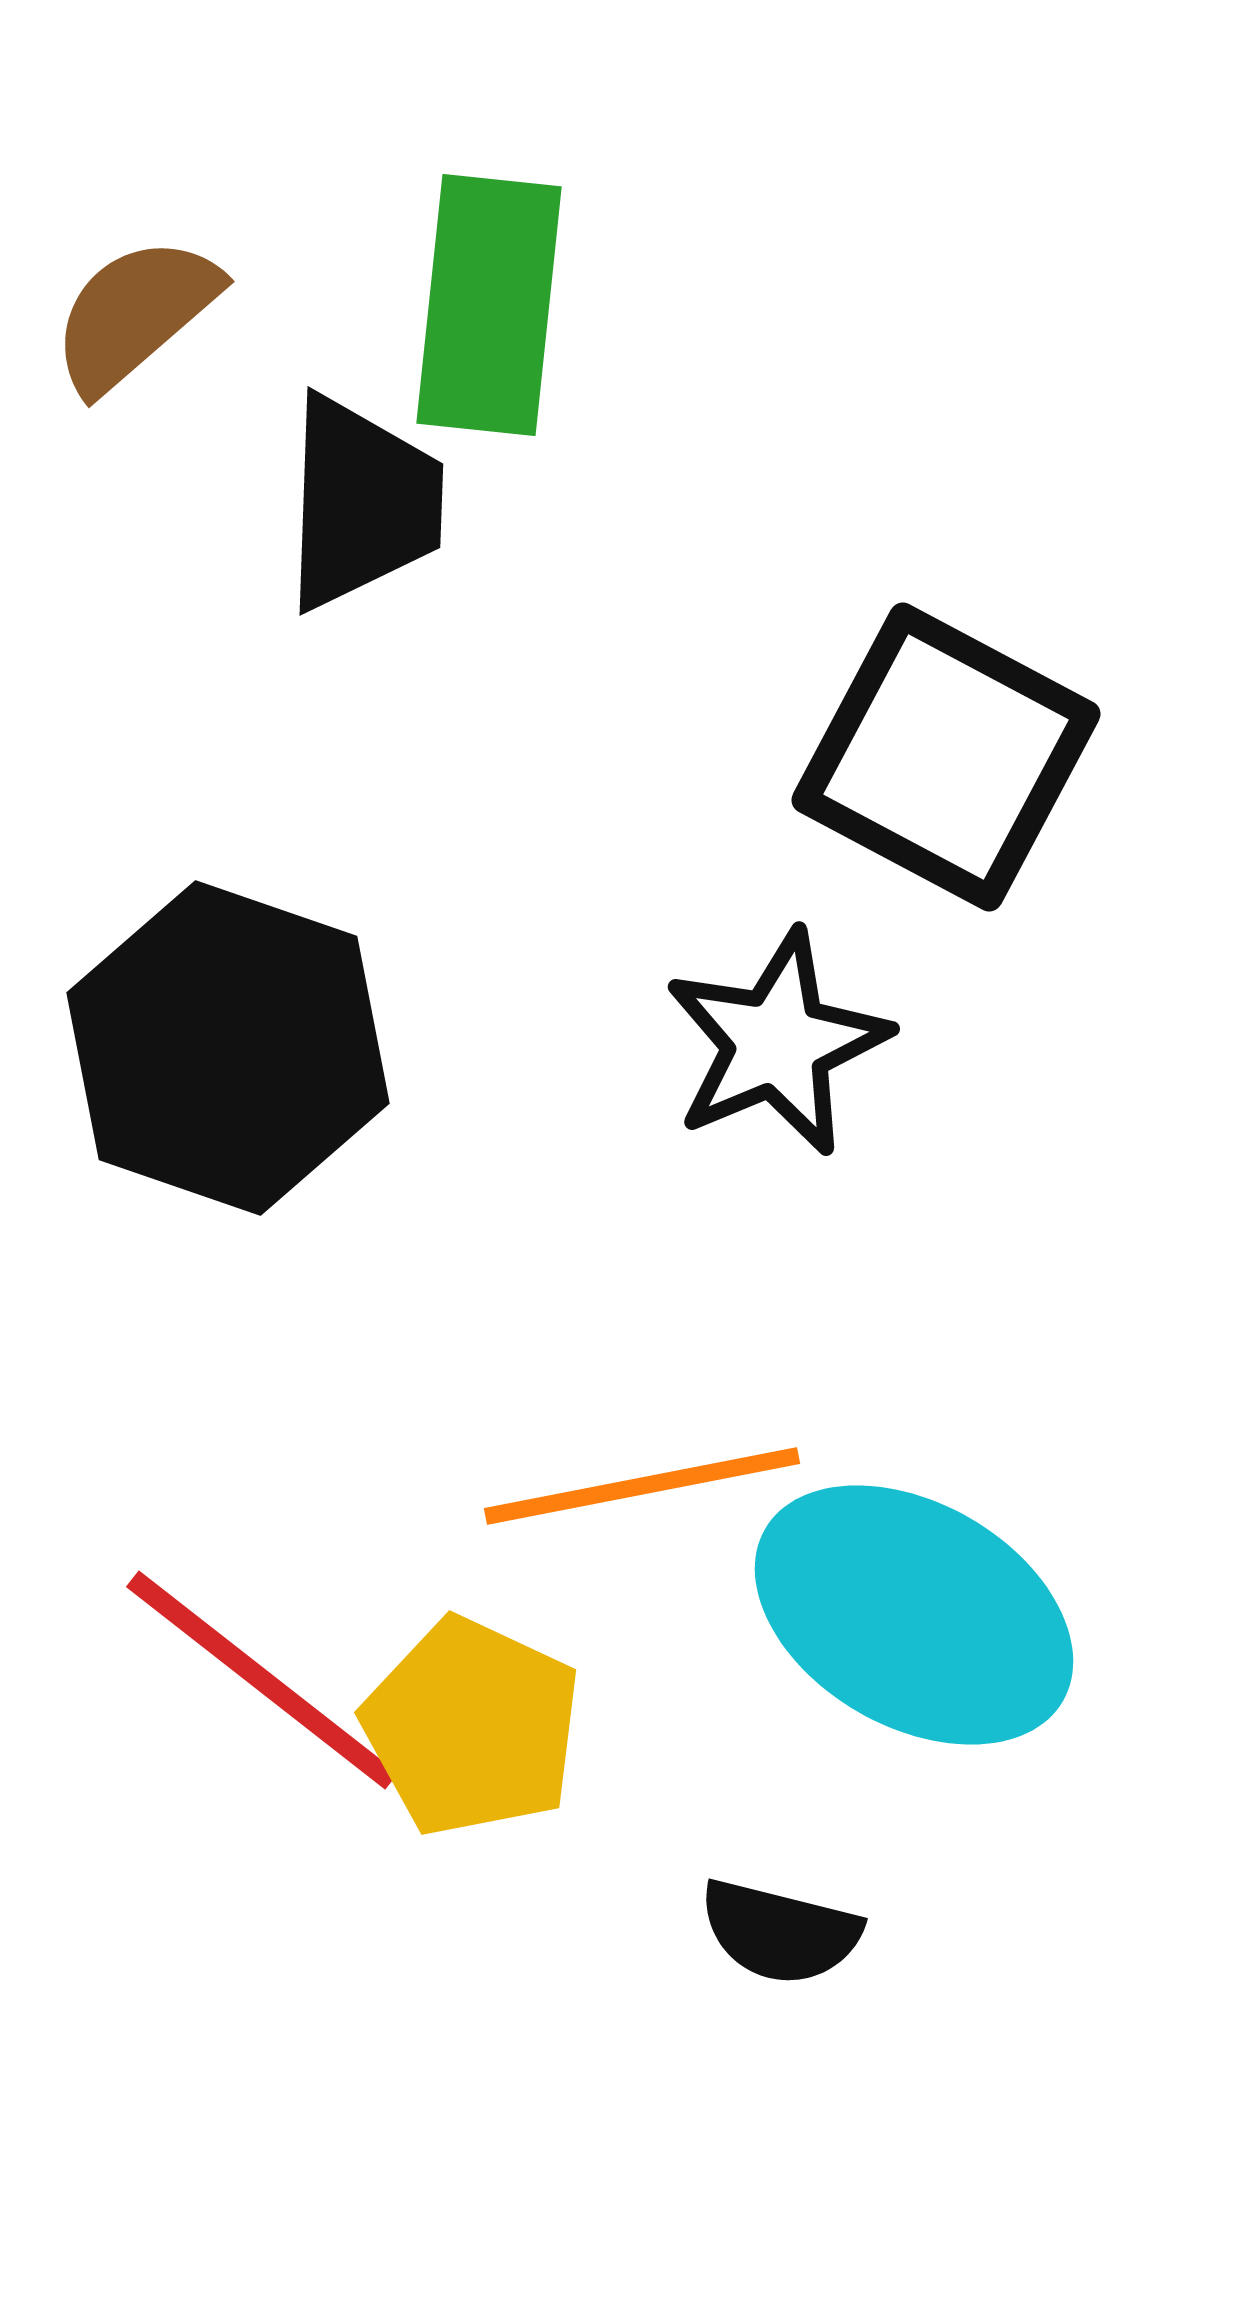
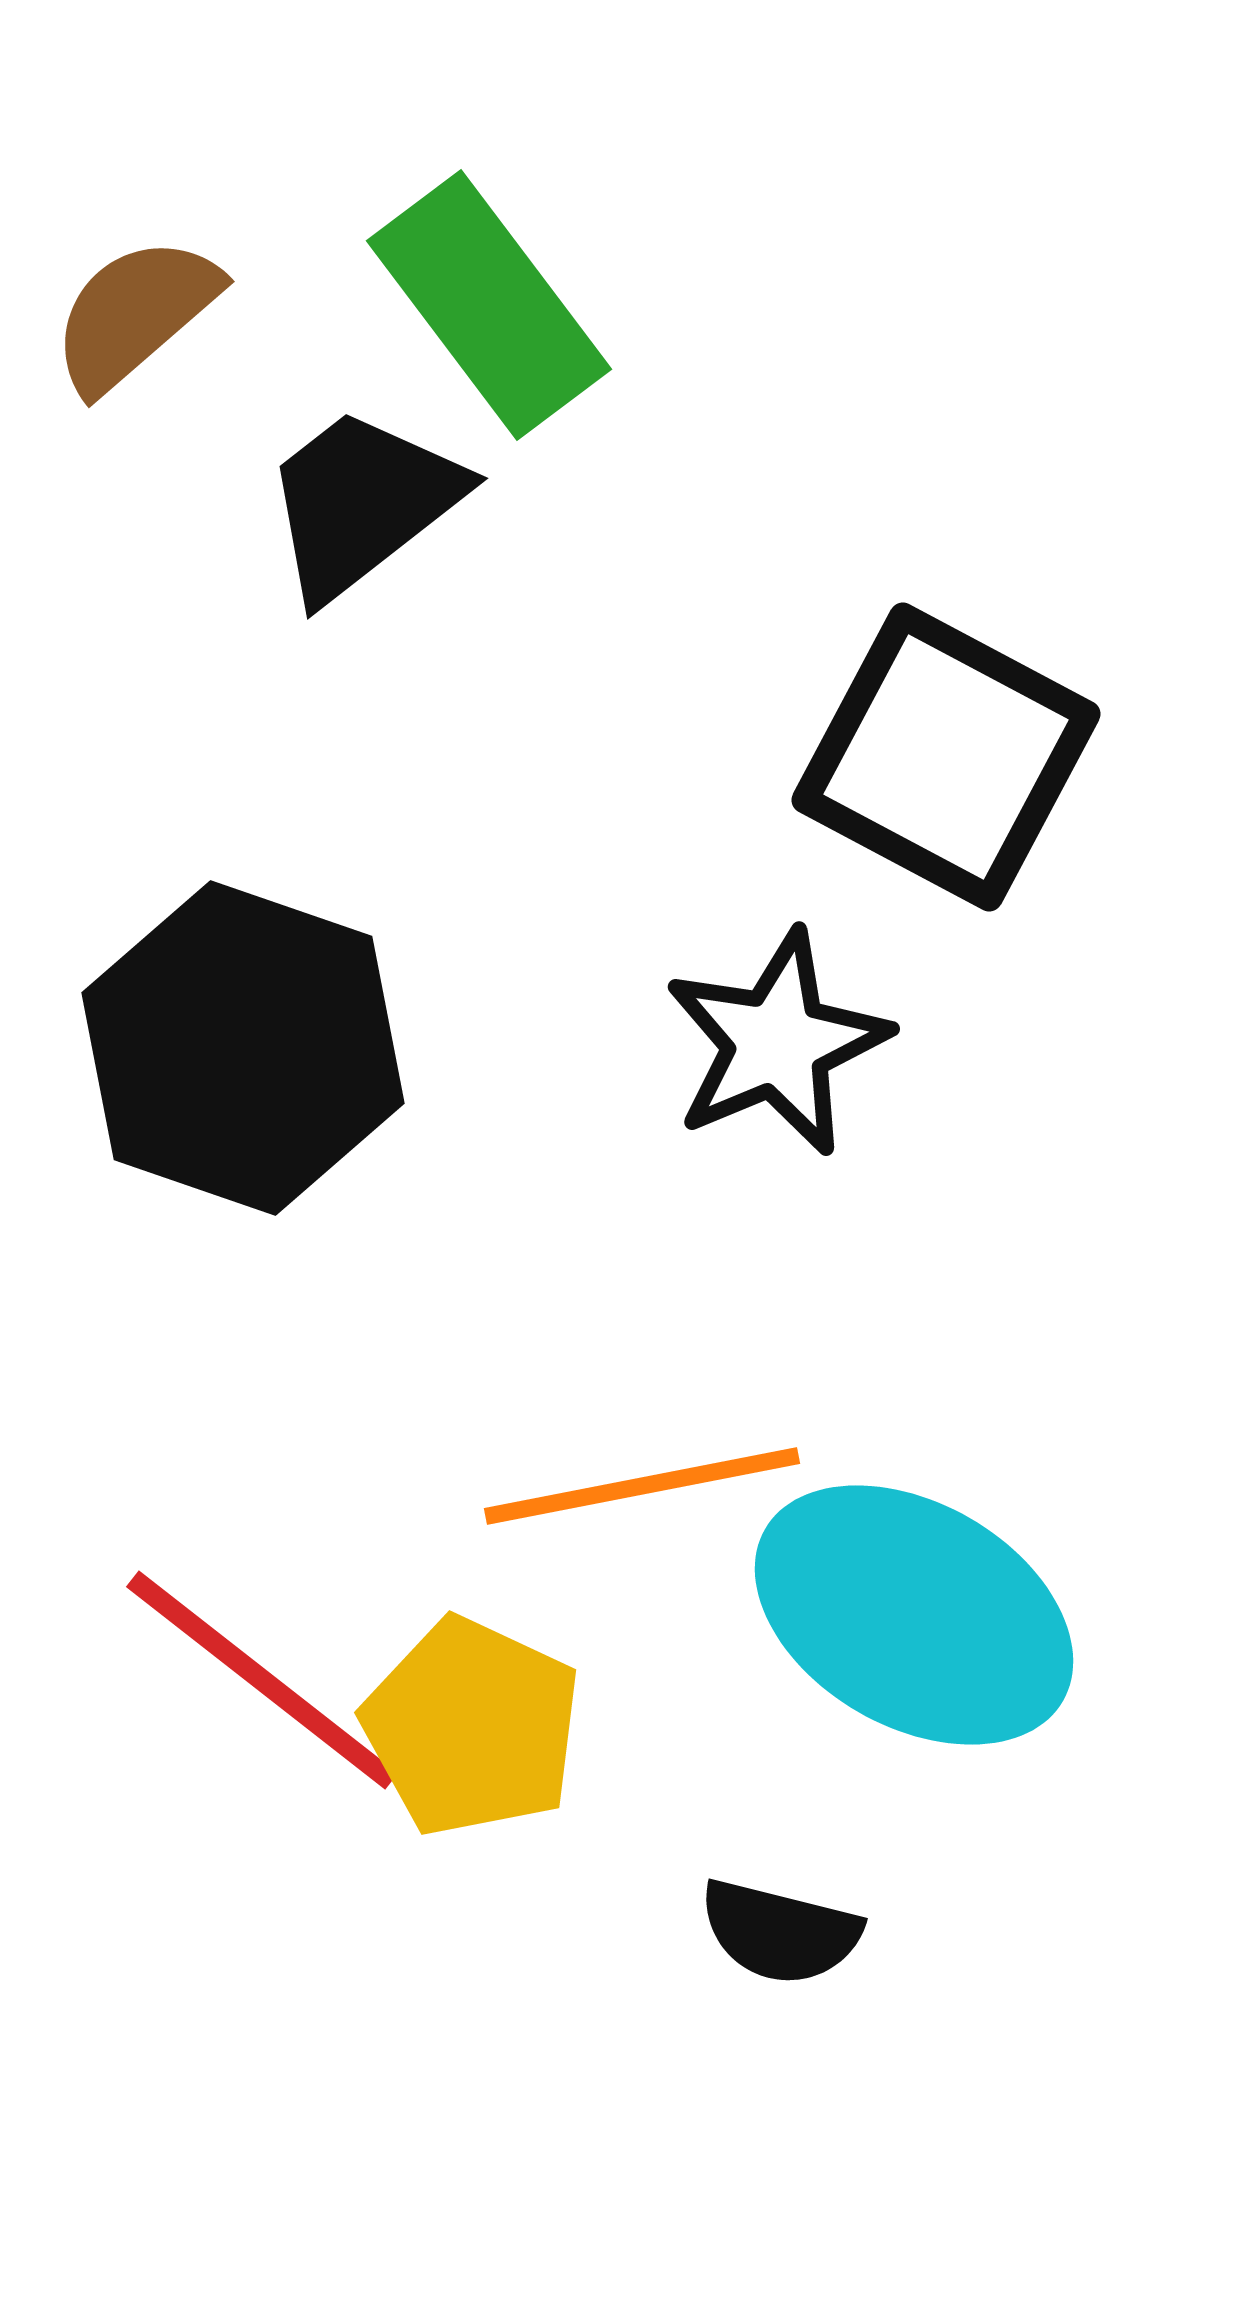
green rectangle: rotated 43 degrees counterclockwise
black trapezoid: rotated 130 degrees counterclockwise
black hexagon: moved 15 px right
